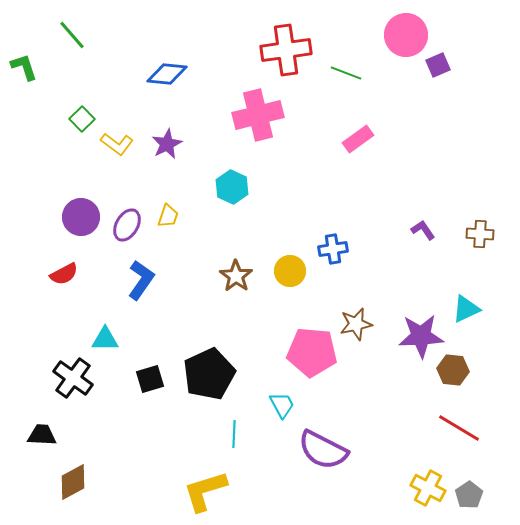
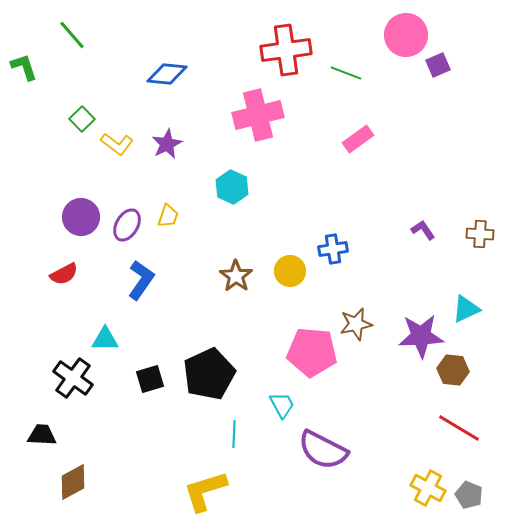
gray pentagon at (469, 495): rotated 16 degrees counterclockwise
